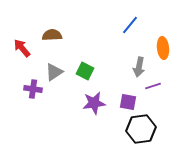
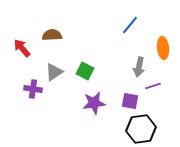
purple square: moved 2 px right, 1 px up
